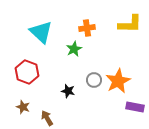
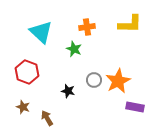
orange cross: moved 1 px up
green star: rotated 21 degrees counterclockwise
